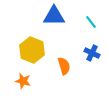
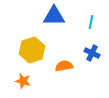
cyan line: rotated 48 degrees clockwise
yellow hexagon: rotated 20 degrees clockwise
orange semicircle: rotated 84 degrees counterclockwise
